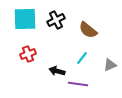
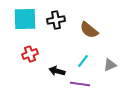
black cross: rotated 18 degrees clockwise
brown semicircle: moved 1 px right
red cross: moved 2 px right
cyan line: moved 1 px right, 3 px down
purple line: moved 2 px right
